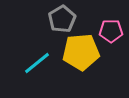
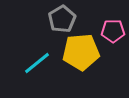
pink pentagon: moved 2 px right
